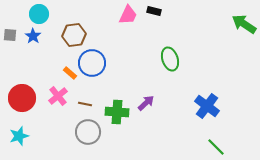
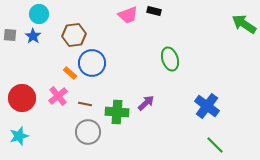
pink trapezoid: rotated 45 degrees clockwise
green line: moved 1 px left, 2 px up
